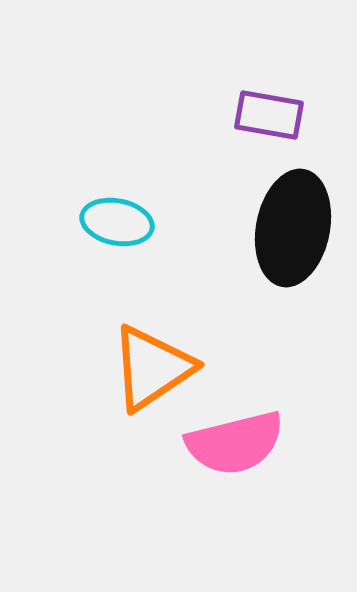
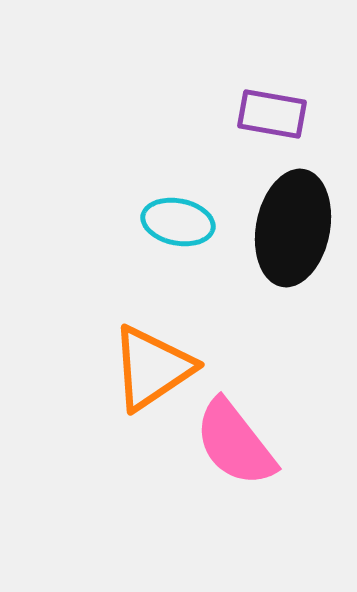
purple rectangle: moved 3 px right, 1 px up
cyan ellipse: moved 61 px right
pink semicircle: rotated 66 degrees clockwise
